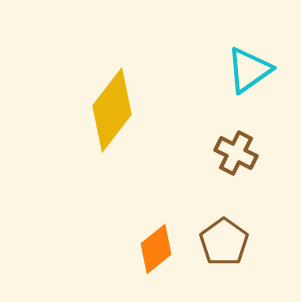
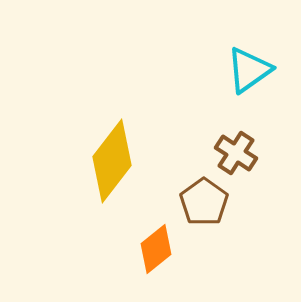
yellow diamond: moved 51 px down
brown cross: rotated 6 degrees clockwise
brown pentagon: moved 20 px left, 40 px up
